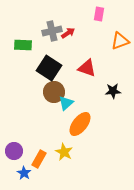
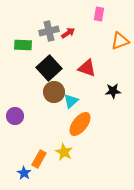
gray cross: moved 3 px left
black square: rotated 15 degrees clockwise
cyan triangle: moved 5 px right, 2 px up
purple circle: moved 1 px right, 35 px up
